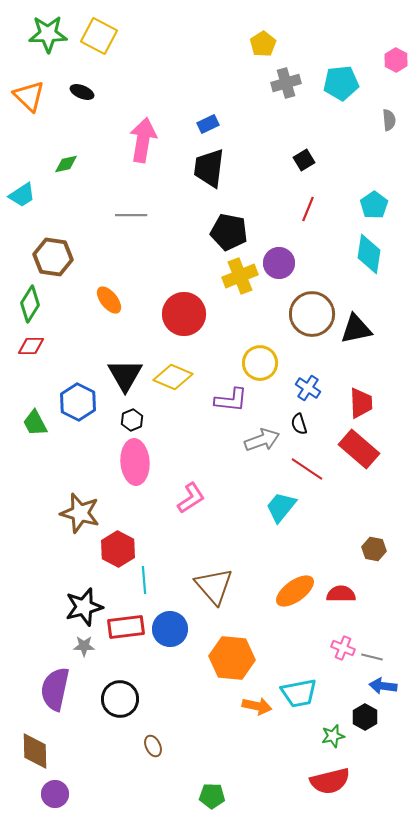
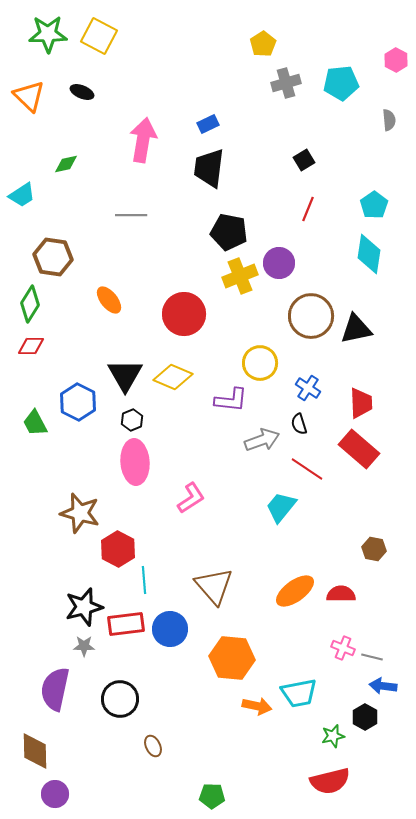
brown circle at (312, 314): moved 1 px left, 2 px down
red rectangle at (126, 627): moved 3 px up
